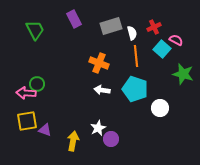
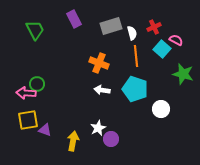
white circle: moved 1 px right, 1 px down
yellow square: moved 1 px right, 1 px up
